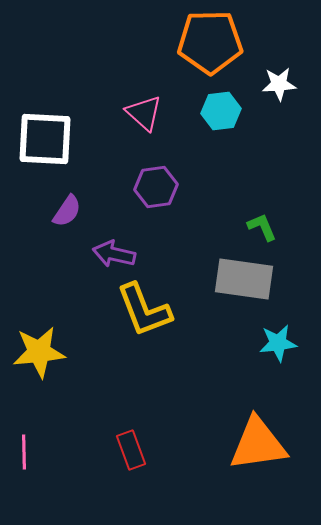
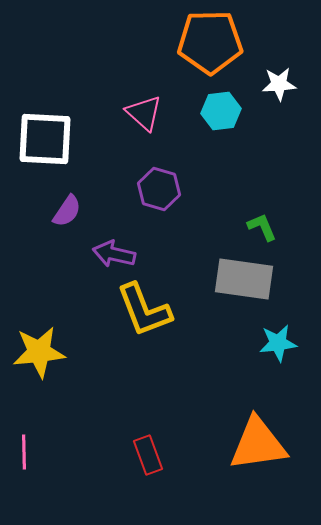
purple hexagon: moved 3 px right, 2 px down; rotated 24 degrees clockwise
red rectangle: moved 17 px right, 5 px down
